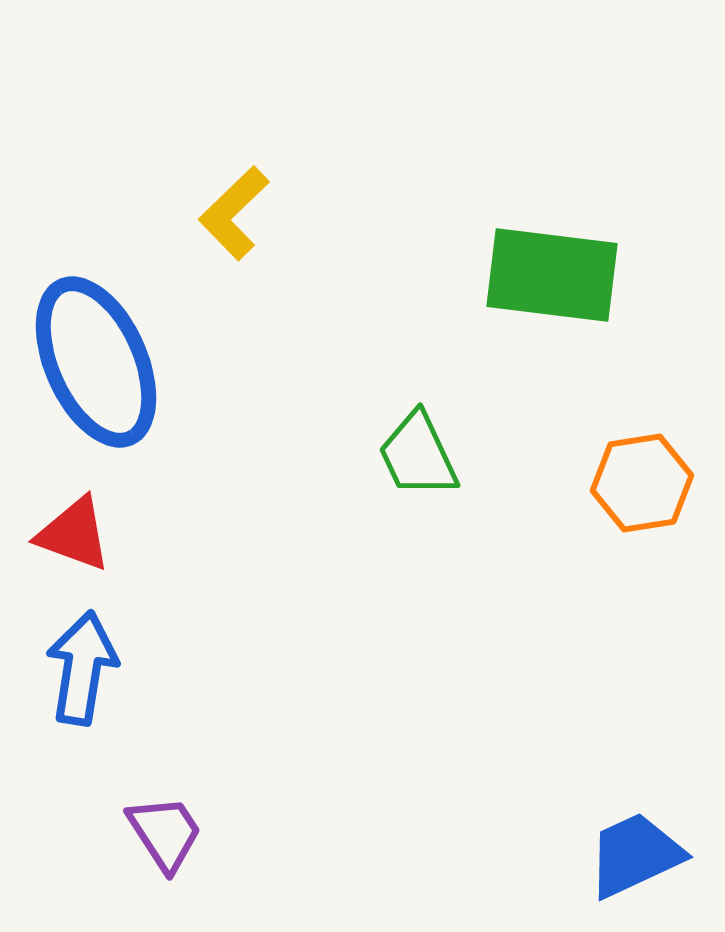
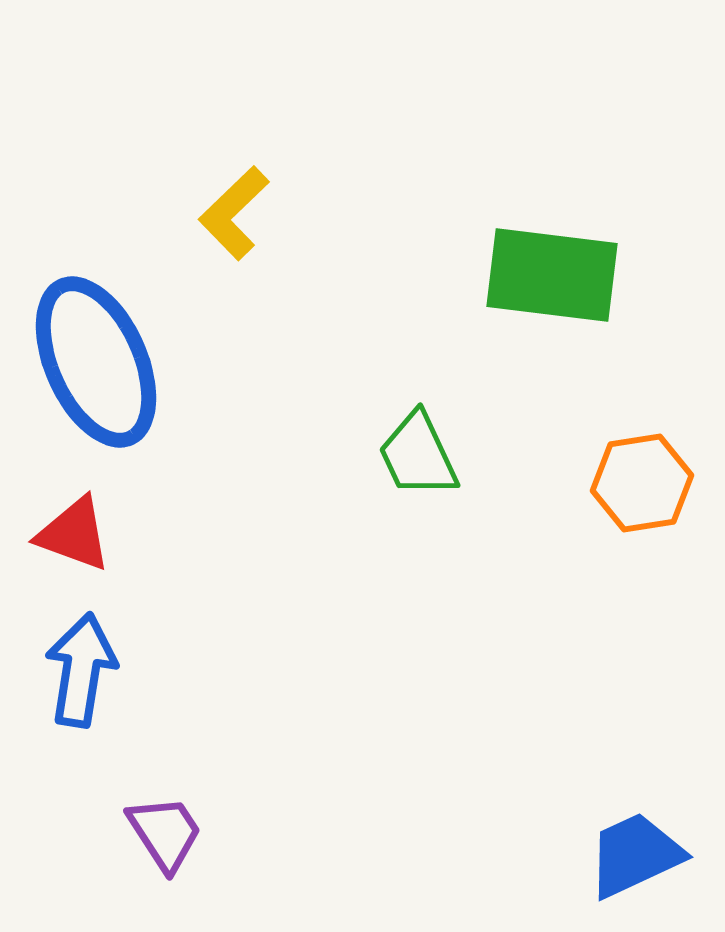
blue arrow: moved 1 px left, 2 px down
